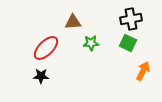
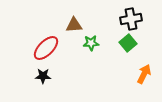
brown triangle: moved 1 px right, 3 px down
green square: rotated 24 degrees clockwise
orange arrow: moved 1 px right, 3 px down
black star: moved 2 px right
